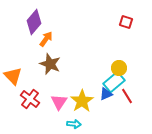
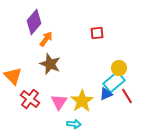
red square: moved 29 px left, 11 px down; rotated 24 degrees counterclockwise
